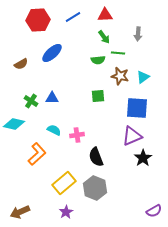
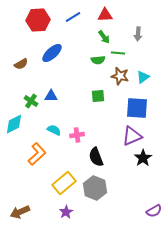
blue triangle: moved 1 px left, 2 px up
cyan diamond: rotated 40 degrees counterclockwise
